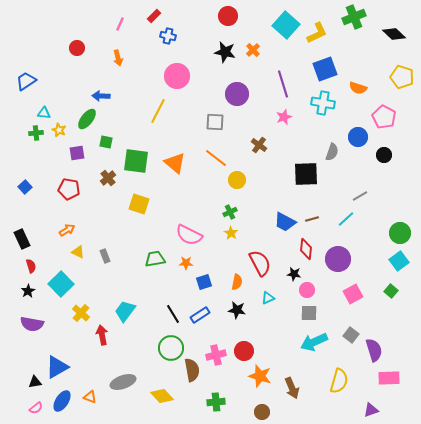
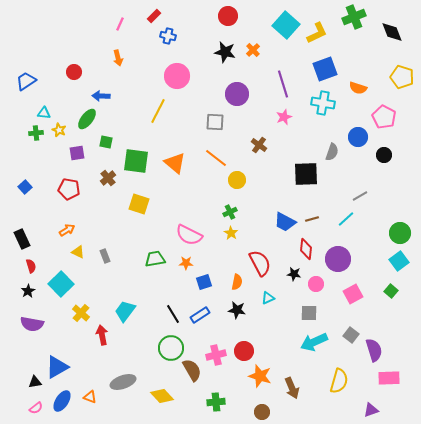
black diamond at (394, 34): moved 2 px left, 2 px up; rotated 25 degrees clockwise
red circle at (77, 48): moved 3 px left, 24 px down
pink circle at (307, 290): moved 9 px right, 6 px up
brown semicircle at (192, 370): rotated 20 degrees counterclockwise
